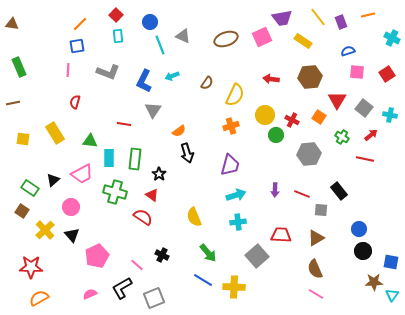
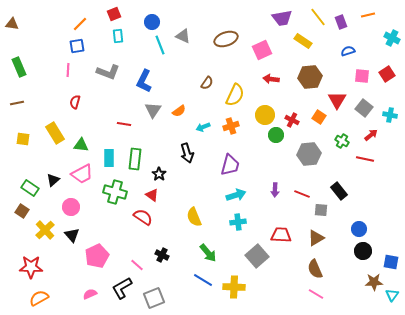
red square at (116, 15): moved 2 px left, 1 px up; rotated 24 degrees clockwise
blue circle at (150, 22): moved 2 px right
pink square at (262, 37): moved 13 px down
pink square at (357, 72): moved 5 px right, 4 px down
cyan arrow at (172, 76): moved 31 px right, 51 px down
brown line at (13, 103): moved 4 px right
orange semicircle at (179, 131): moved 20 px up
green cross at (342, 137): moved 4 px down
green triangle at (90, 141): moved 9 px left, 4 px down
